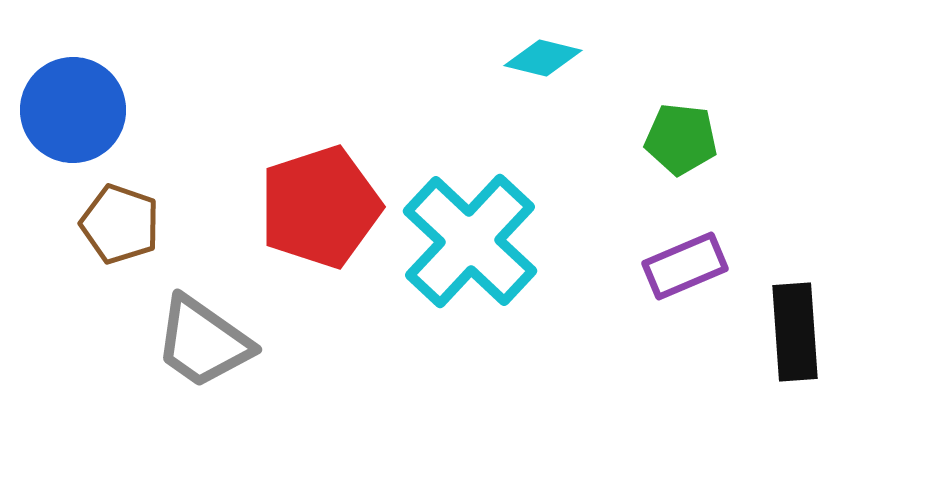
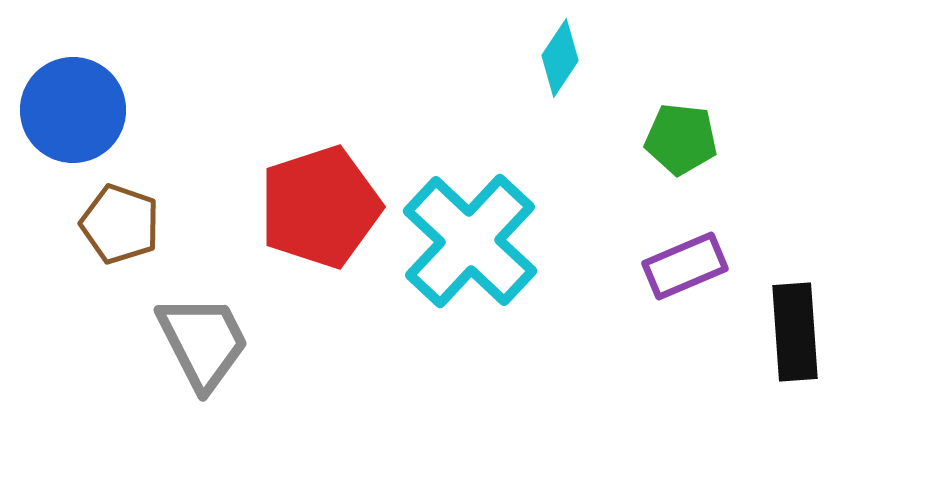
cyan diamond: moved 17 px right; rotated 70 degrees counterclockwise
gray trapezoid: rotated 152 degrees counterclockwise
